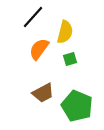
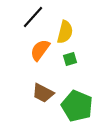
orange semicircle: moved 1 px right, 1 px down
brown trapezoid: rotated 55 degrees clockwise
